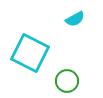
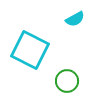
cyan square: moved 3 px up
